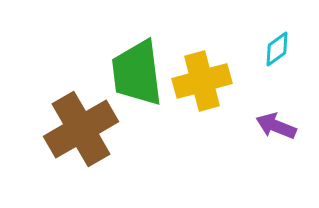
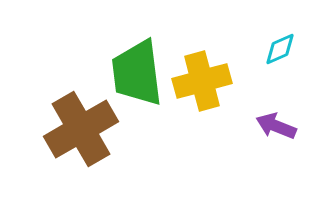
cyan diamond: moved 3 px right; rotated 12 degrees clockwise
